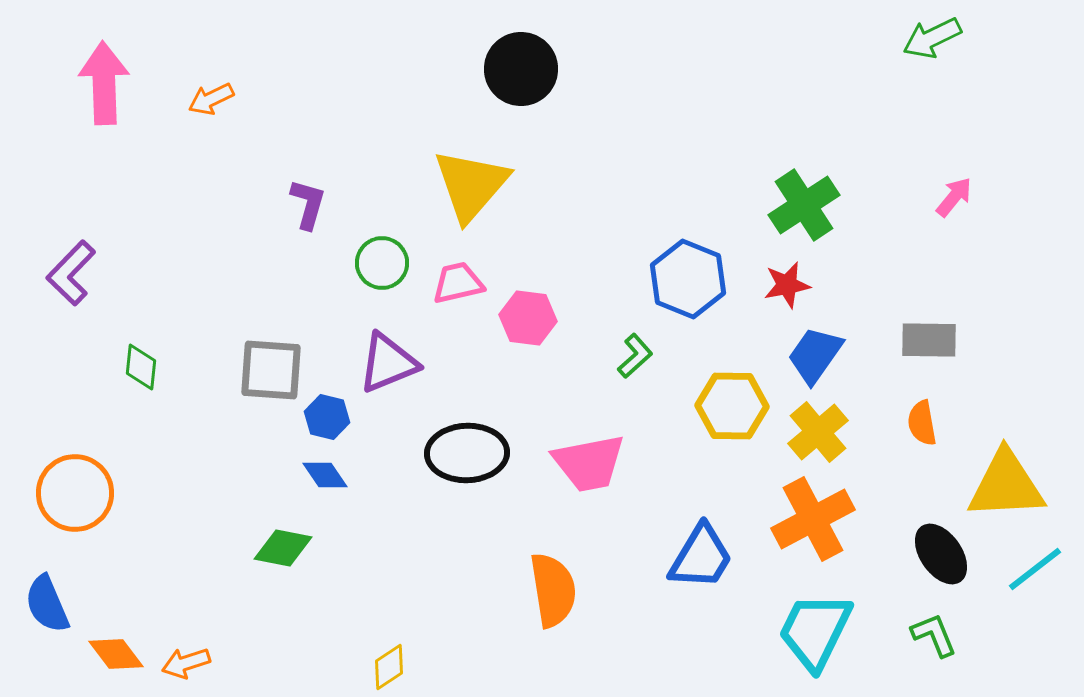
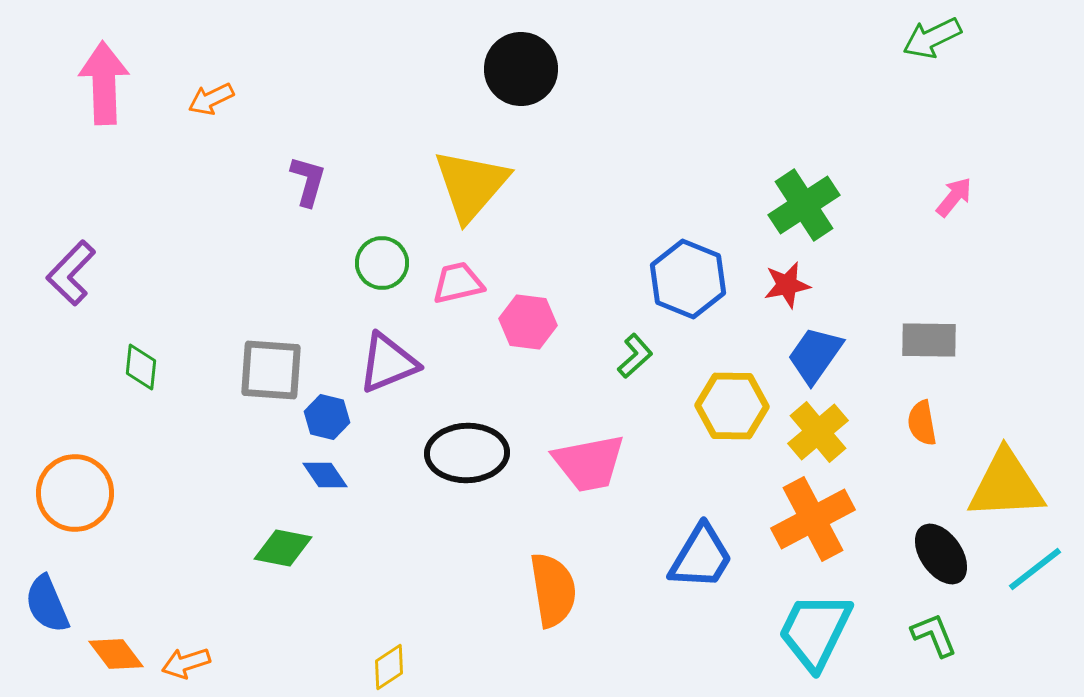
purple L-shape at (308, 204): moved 23 px up
pink hexagon at (528, 318): moved 4 px down
